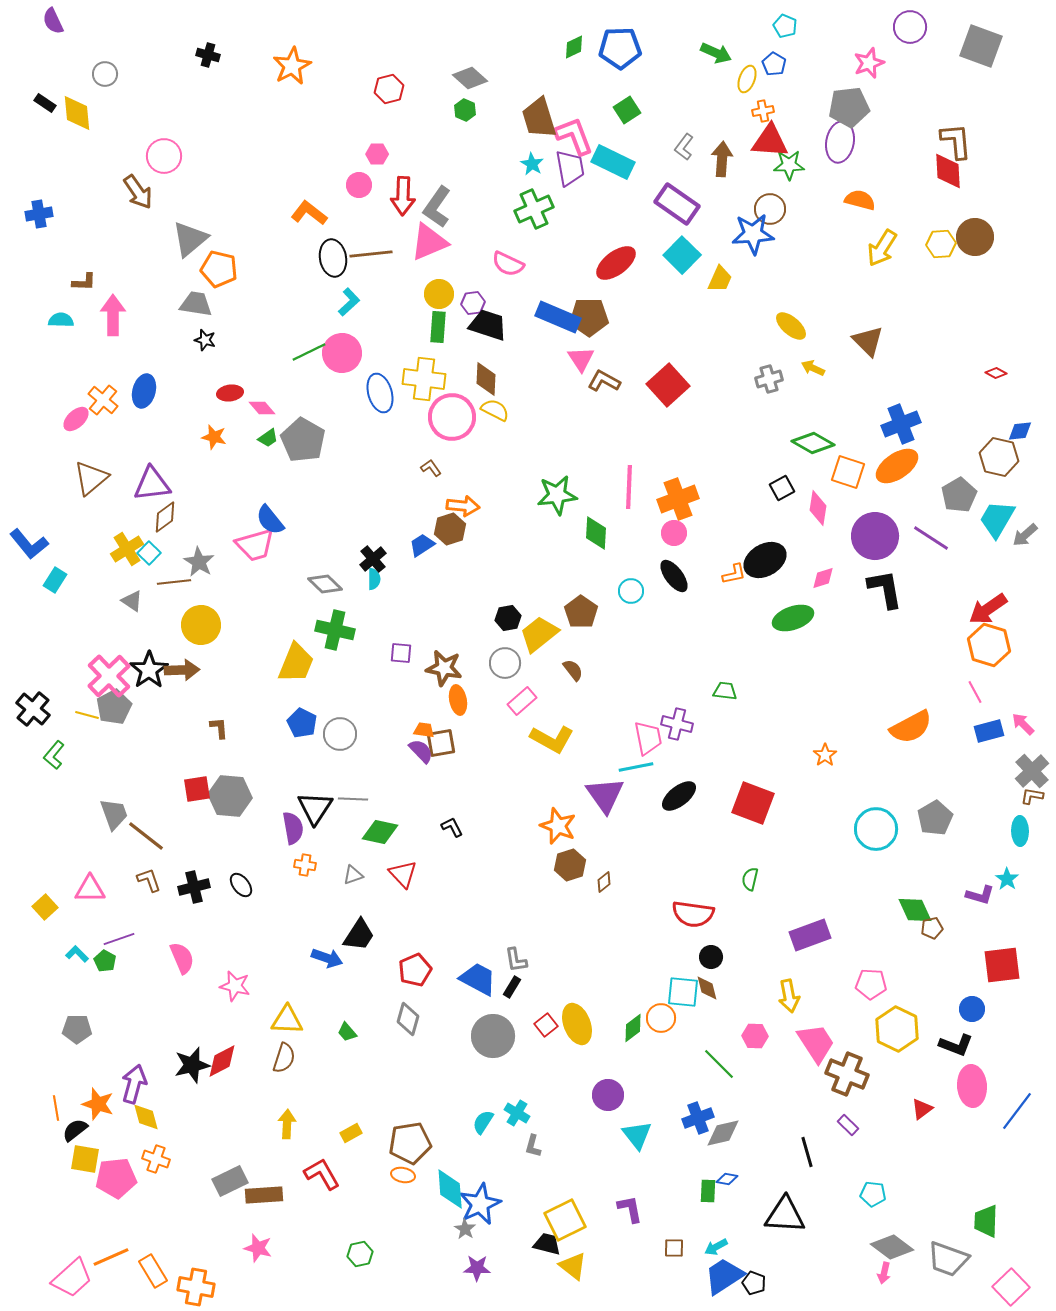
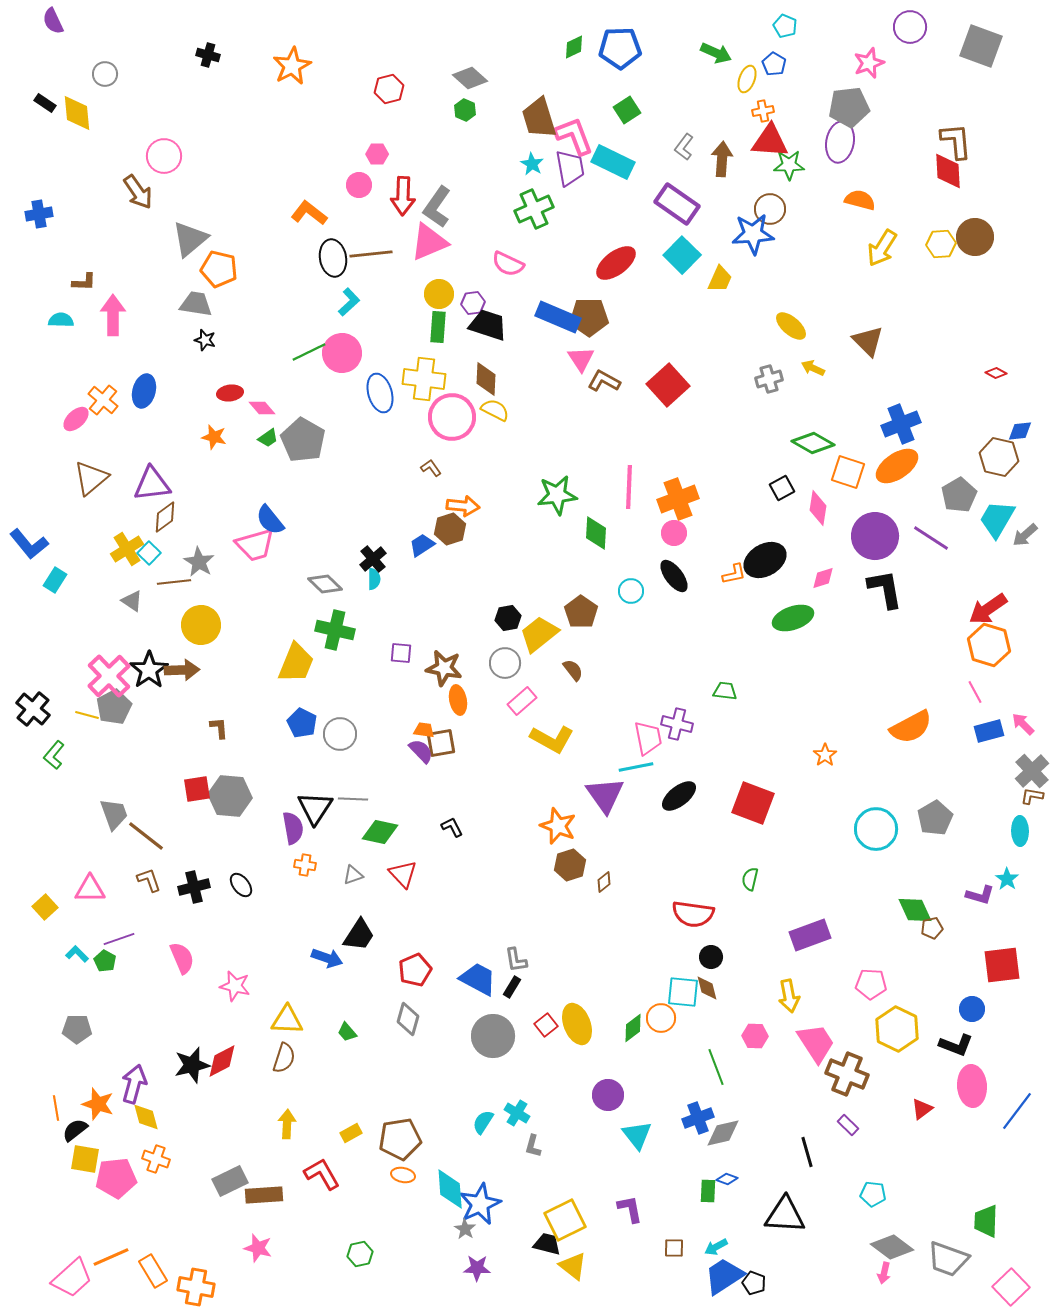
green line at (719, 1064): moved 3 px left, 3 px down; rotated 24 degrees clockwise
brown pentagon at (410, 1143): moved 10 px left, 4 px up
blue diamond at (727, 1179): rotated 10 degrees clockwise
